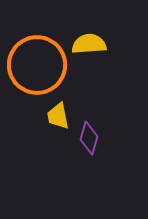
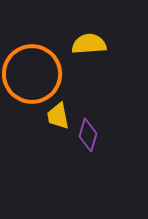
orange circle: moved 5 px left, 9 px down
purple diamond: moved 1 px left, 3 px up
